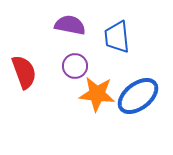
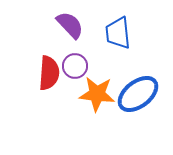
purple semicircle: rotated 36 degrees clockwise
blue trapezoid: moved 1 px right, 4 px up
red semicircle: moved 25 px right, 1 px down; rotated 24 degrees clockwise
blue ellipse: moved 2 px up
